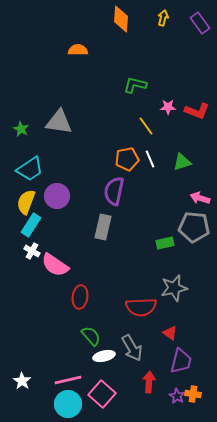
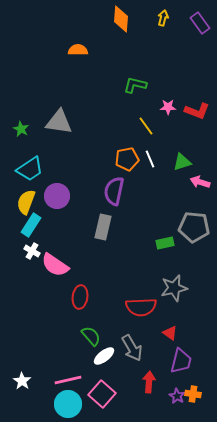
pink arrow: moved 16 px up
white ellipse: rotated 25 degrees counterclockwise
